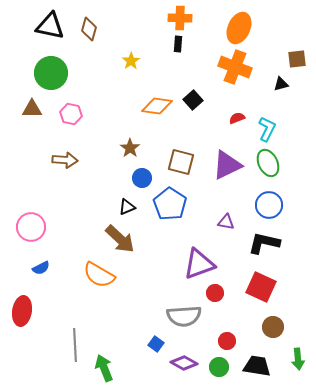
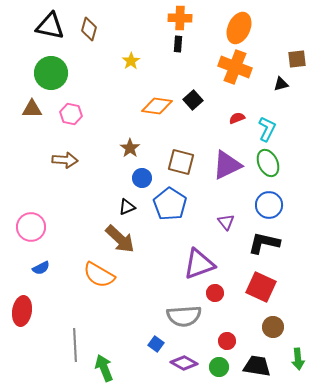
purple triangle at (226, 222): rotated 42 degrees clockwise
